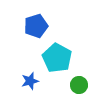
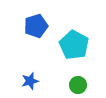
cyan pentagon: moved 17 px right, 13 px up
green circle: moved 1 px left
